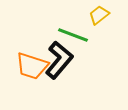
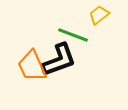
black L-shape: rotated 30 degrees clockwise
orange trapezoid: rotated 48 degrees clockwise
